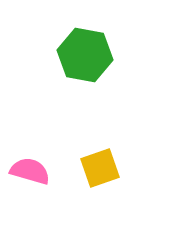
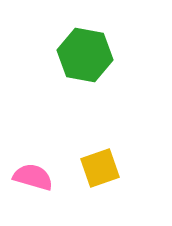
pink semicircle: moved 3 px right, 6 px down
